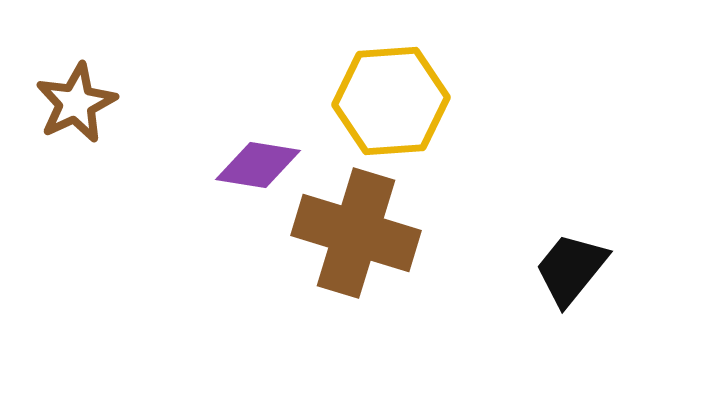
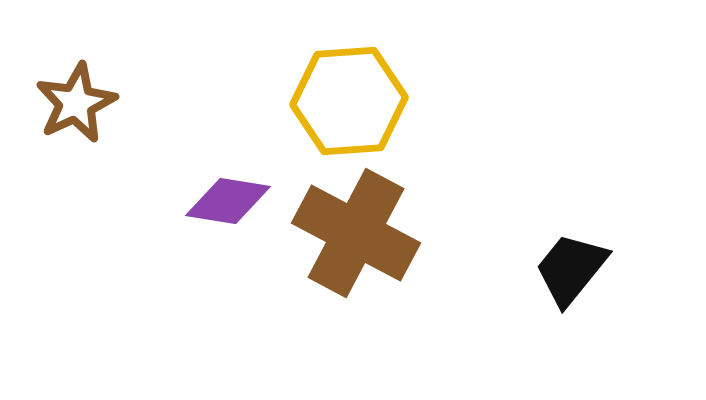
yellow hexagon: moved 42 px left
purple diamond: moved 30 px left, 36 px down
brown cross: rotated 11 degrees clockwise
